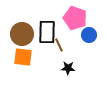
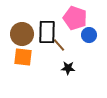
brown line: rotated 16 degrees counterclockwise
